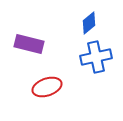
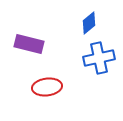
blue cross: moved 3 px right, 1 px down
red ellipse: rotated 12 degrees clockwise
